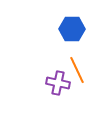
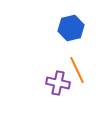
blue hexagon: moved 1 px left, 1 px up; rotated 15 degrees counterclockwise
